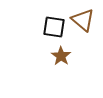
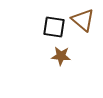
brown star: rotated 30 degrees counterclockwise
